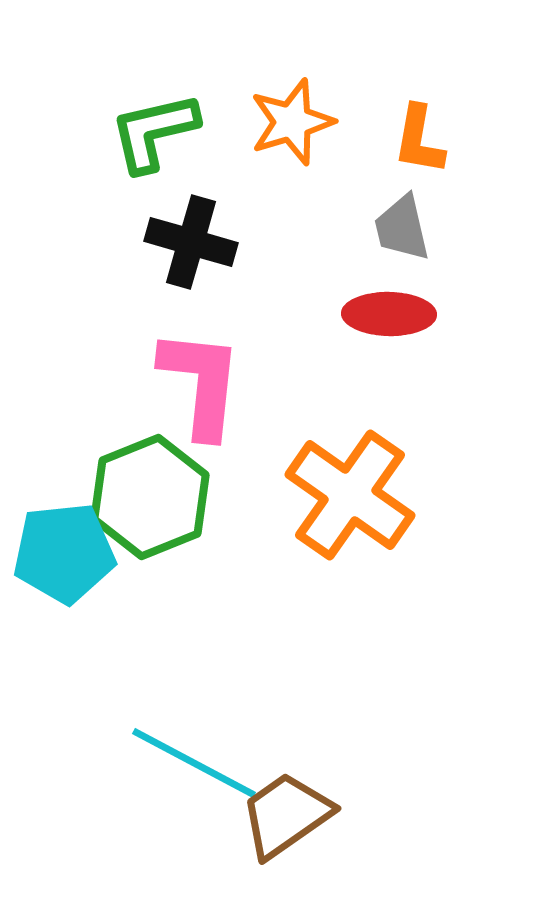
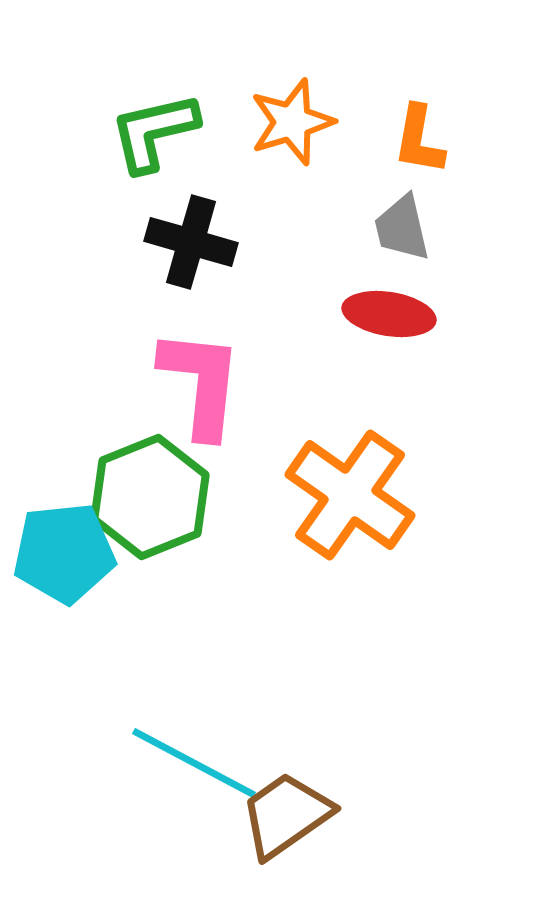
red ellipse: rotated 8 degrees clockwise
